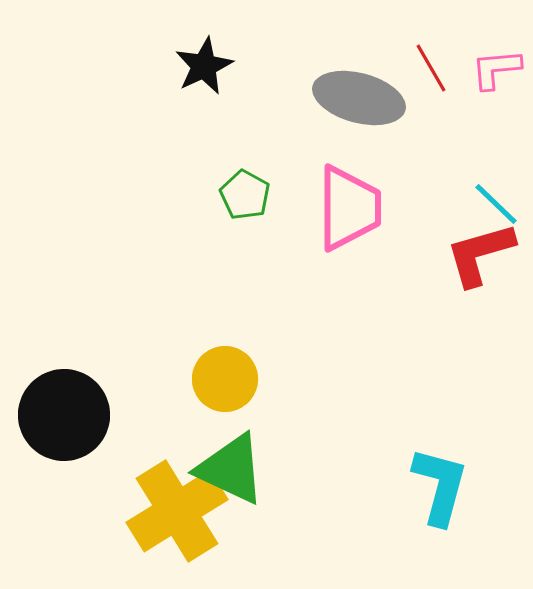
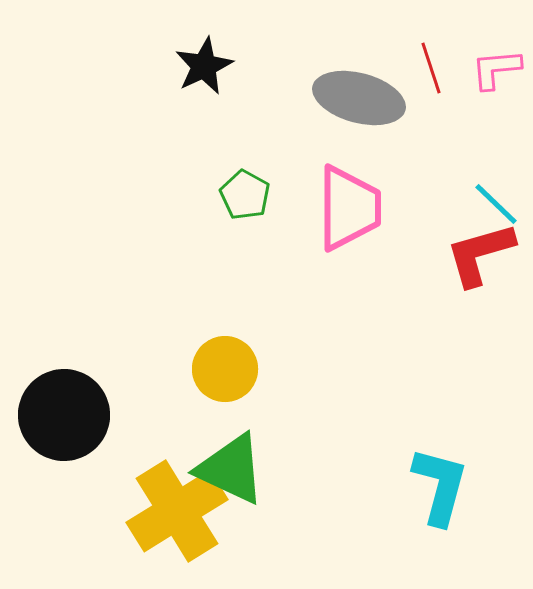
red line: rotated 12 degrees clockwise
yellow circle: moved 10 px up
